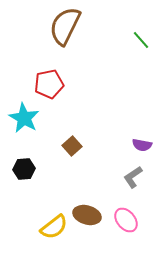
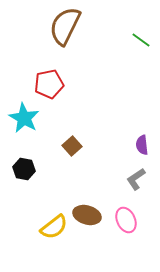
green line: rotated 12 degrees counterclockwise
purple semicircle: rotated 72 degrees clockwise
black hexagon: rotated 15 degrees clockwise
gray L-shape: moved 3 px right, 2 px down
pink ellipse: rotated 15 degrees clockwise
